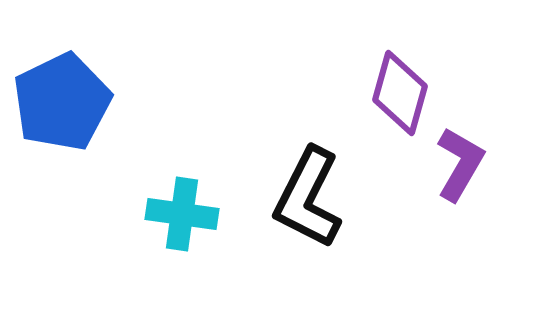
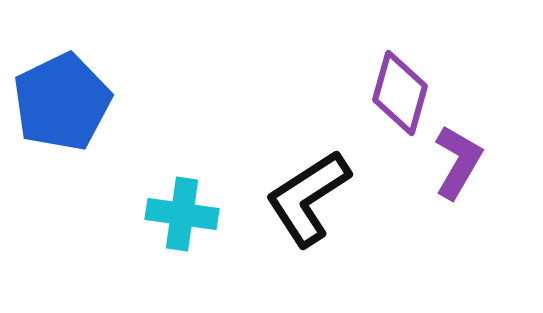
purple L-shape: moved 2 px left, 2 px up
black L-shape: rotated 30 degrees clockwise
